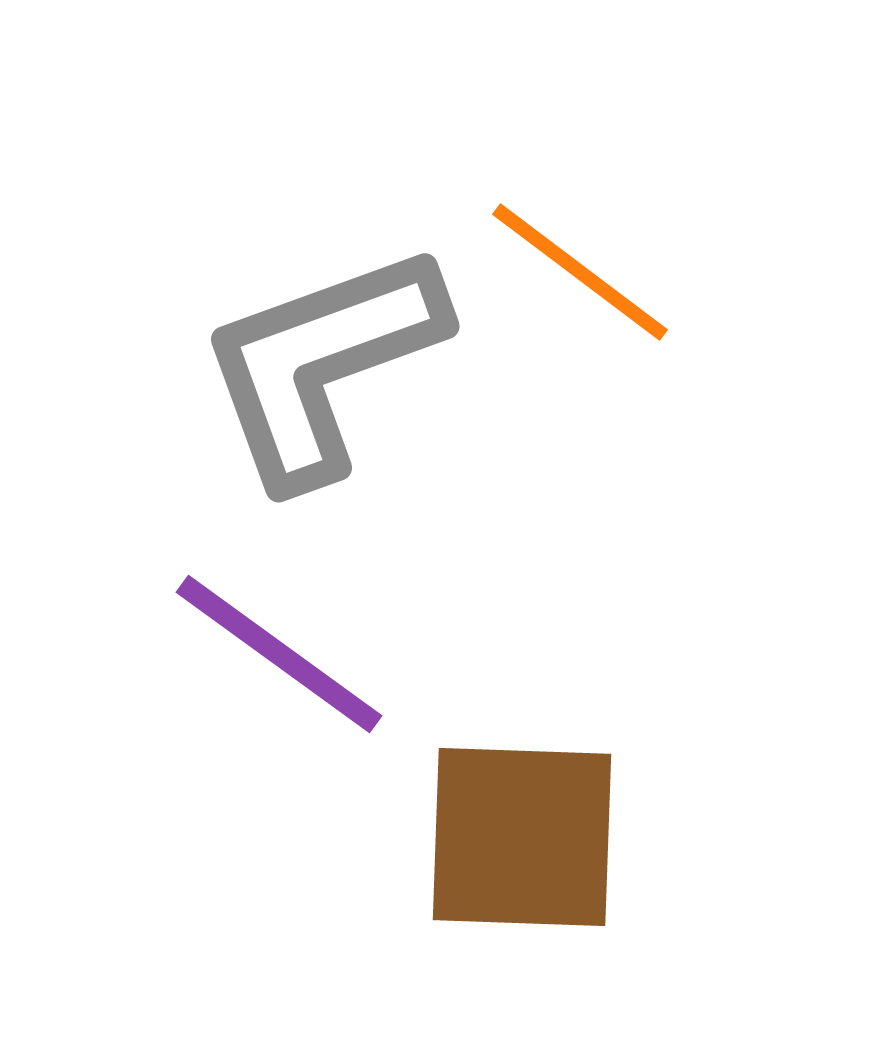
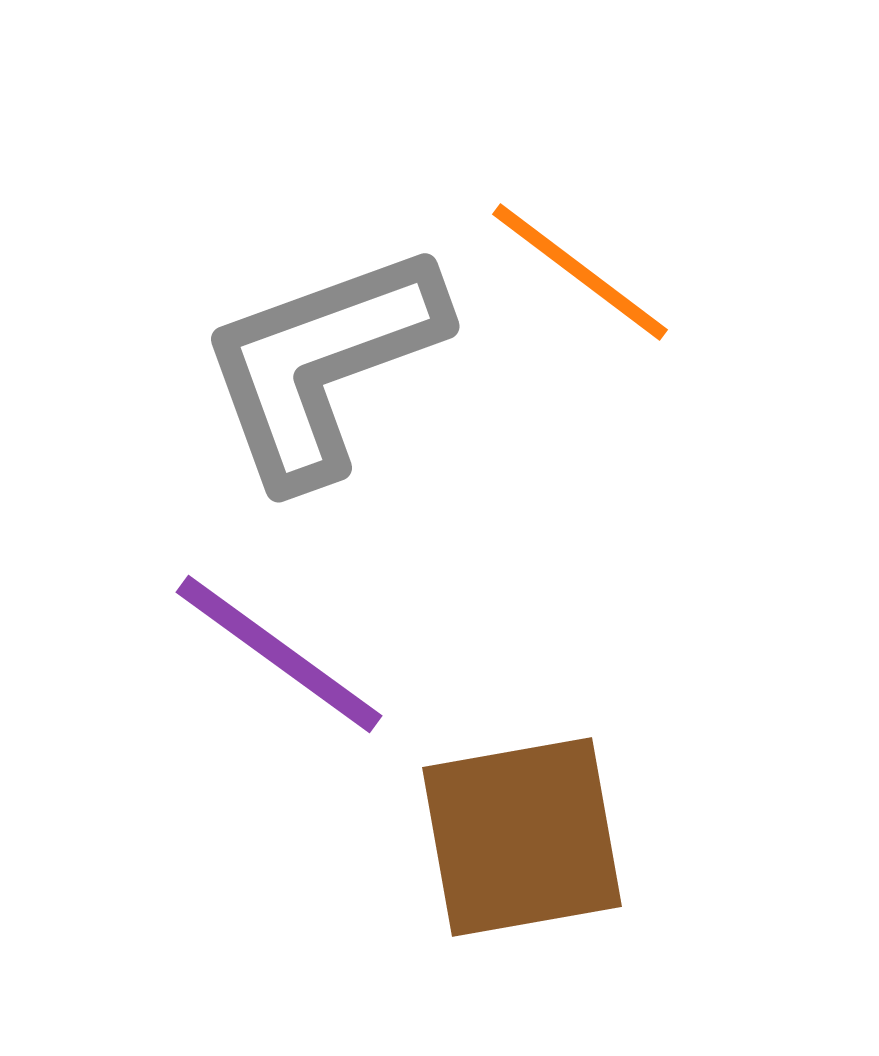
brown square: rotated 12 degrees counterclockwise
